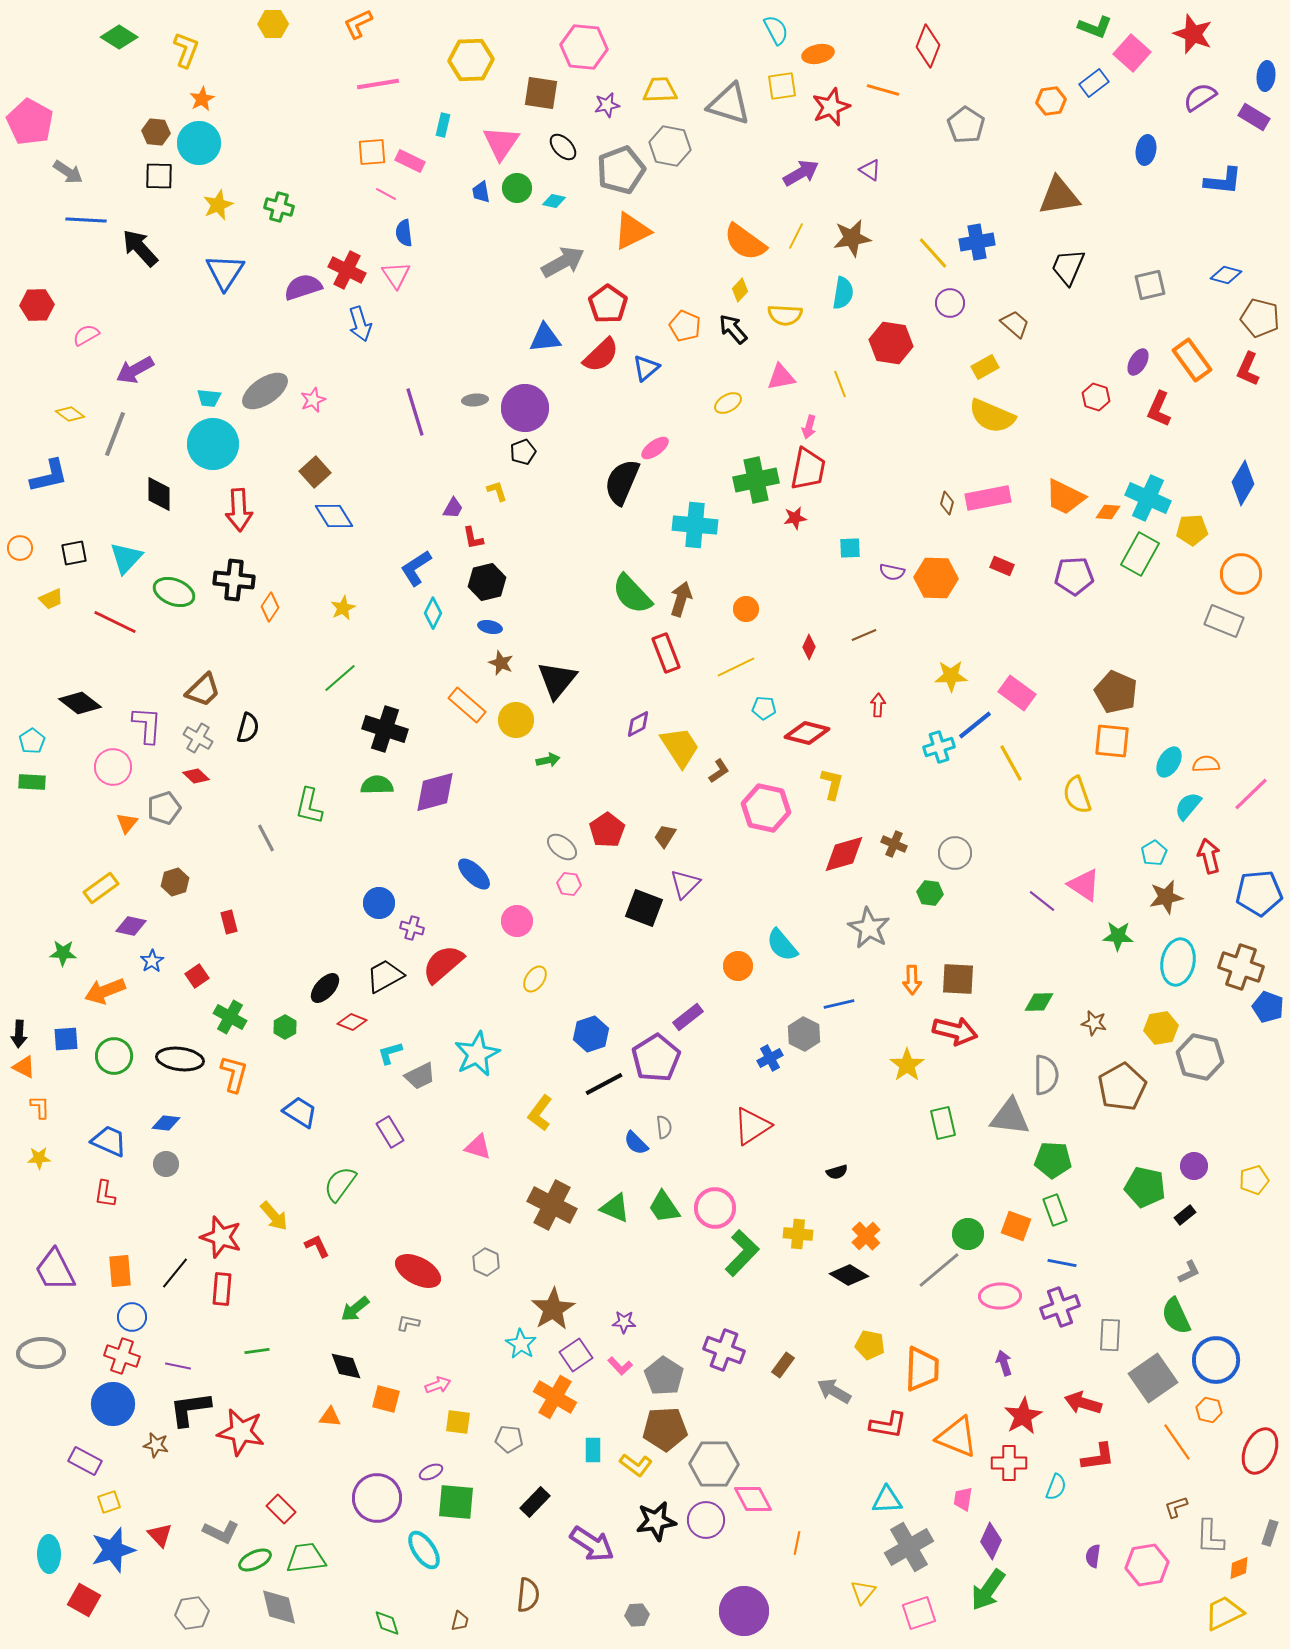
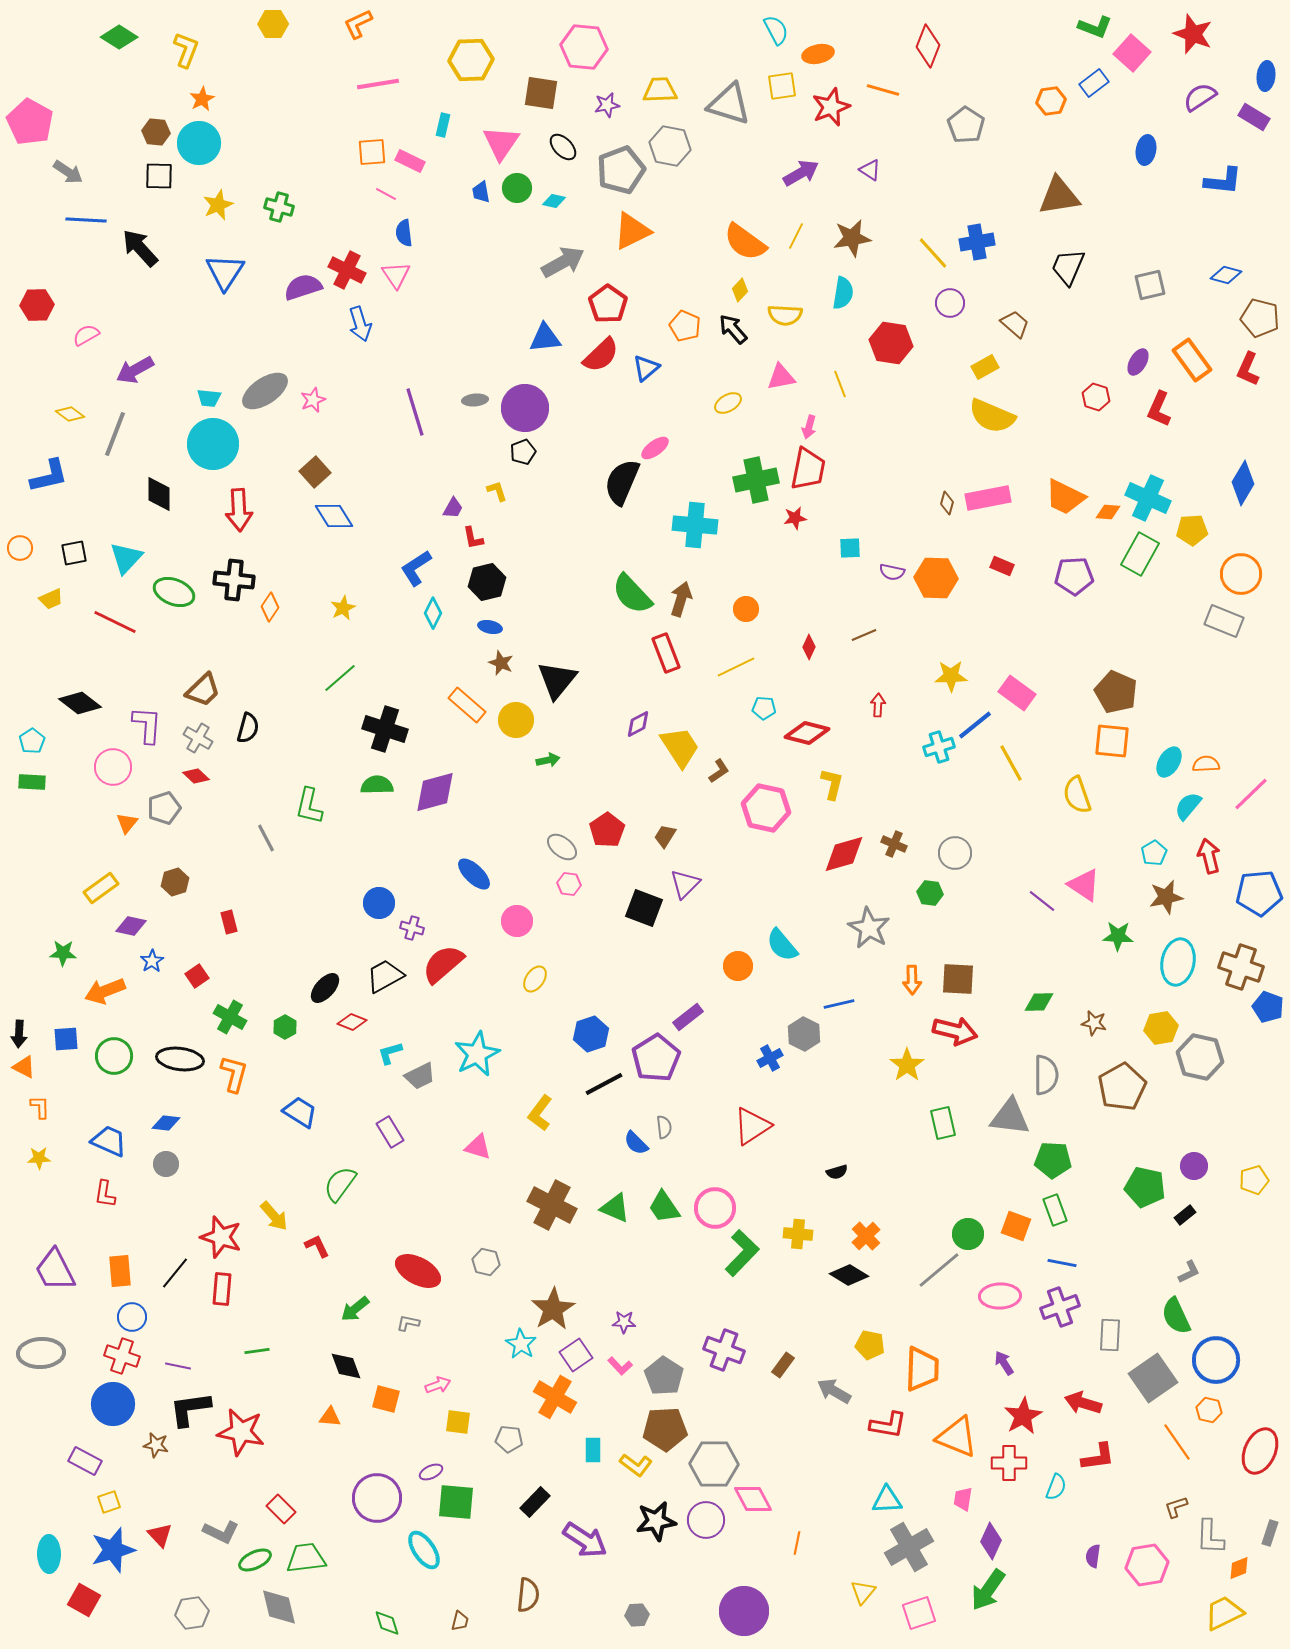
gray hexagon at (486, 1262): rotated 12 degrees counterclockwise
purple arrow at (1004, 1363): rotated 15 degrees counterclockwise
purple arrow at (592, 1544): moved 7 px left, 4 px up
